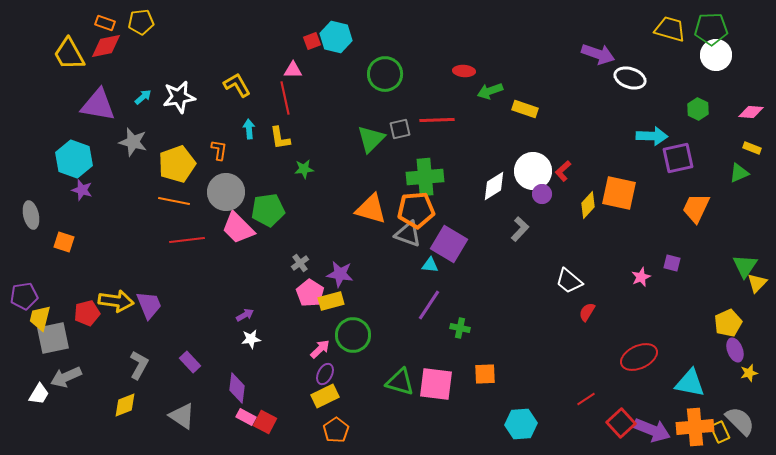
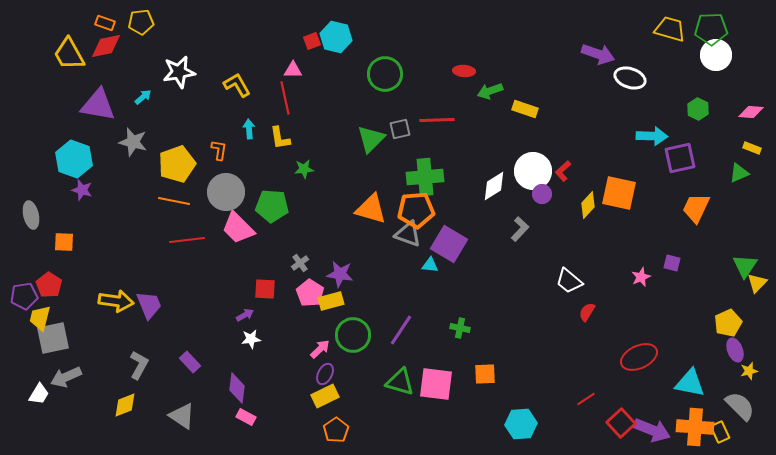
white star at (179, 97): moved 25 px up
purple square at (678, 158): moved 2 px right
green pentagon at (268, 210): moved 4 px right, 4 px up; rotated 12 degrees clockwise
orange square at (64, 242): rotated 15 degrees counterclockwise
purple line at (429, 305): moved 28 px left, 25 px down
red pentagon at (87, 313): moved 38 px left, 28 px up; rotated 25 degrees counterclockwise
yellow star at (749, 373): moved 2 px up
gray semicircle at (740, 421): moved 15 px up
red square at (265, 422): moved 133 px up; rotated 25 degrees counterclockwise
orange cross at (695, 427): rotated 9 degrees clockwise
